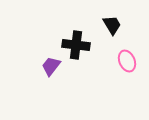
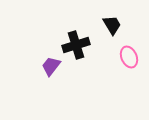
black cross: rotated 24 degrees counterclockwise
pink ellipse: moved 2 px right, 4 px up
